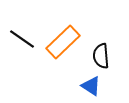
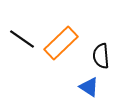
orange rectangle: moved 2 px left, 1 px down
blue triangle: moved 2 px left, 1 px down
